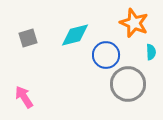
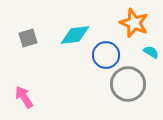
cyan diamond: rotated 8 degrees clockwise
cyan semicircle: rotated 56 degrees counterclockwise
